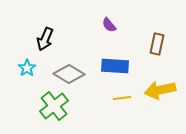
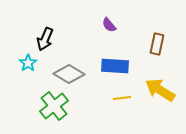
cyan star: moved 1 px right, 5 px up
yellow arrow: rotated 44 degrees clockwise
